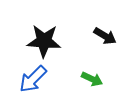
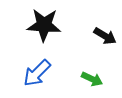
black star: moved 16 px up
blue arrow: moved 4 px right, 6 px up
